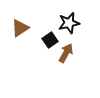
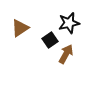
brown arrow: moved 1 px down
